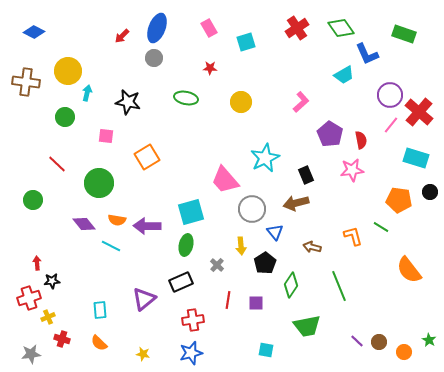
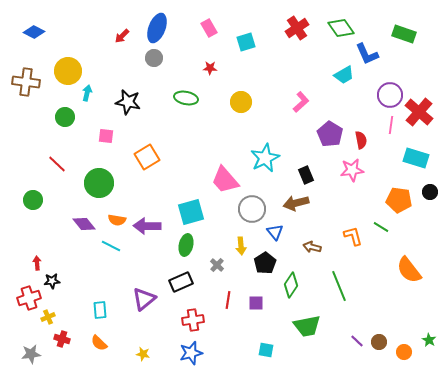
pink line at (391, 125): rotated 30 degrees counterclockwise
